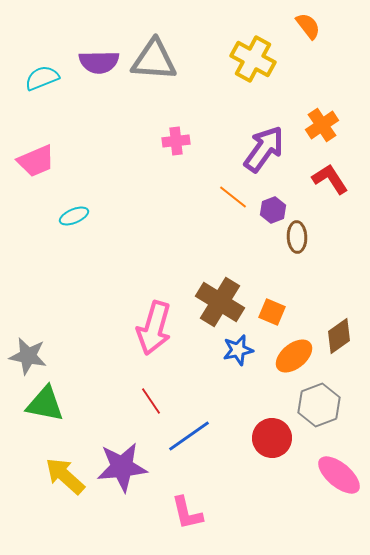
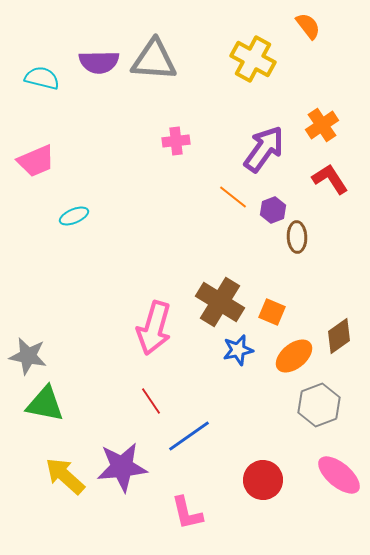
cyan semicircle: rotated 36 degrees clockwise
red circle: moved 9 px left, 42 px down
